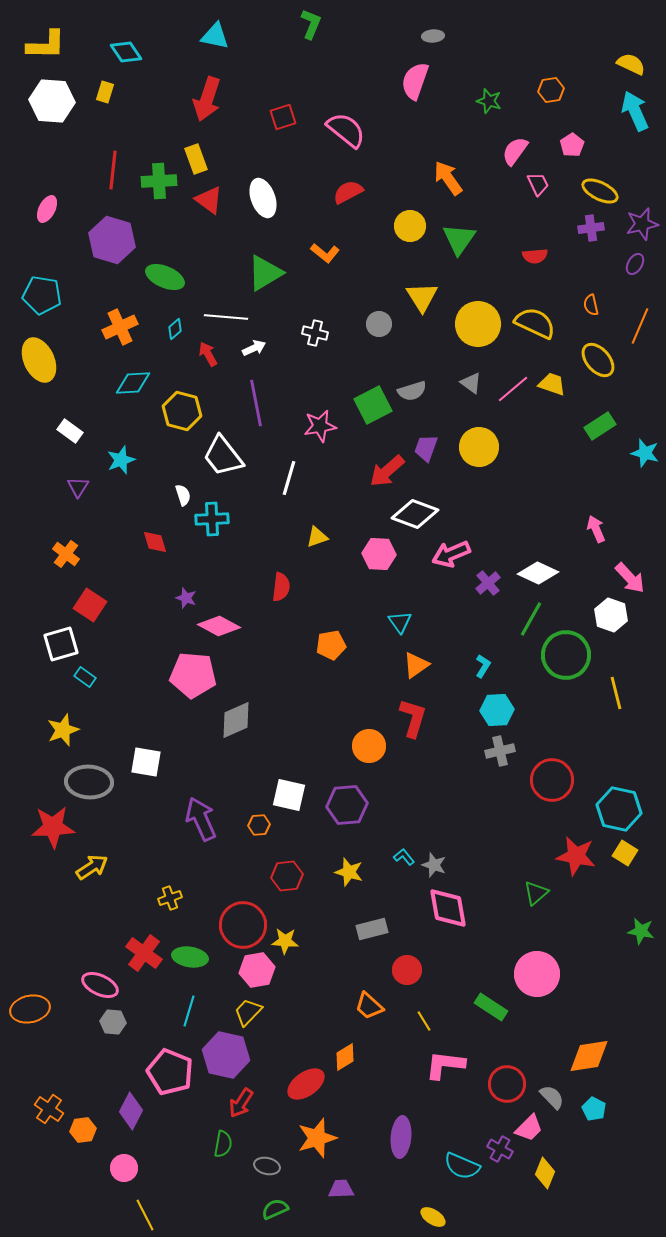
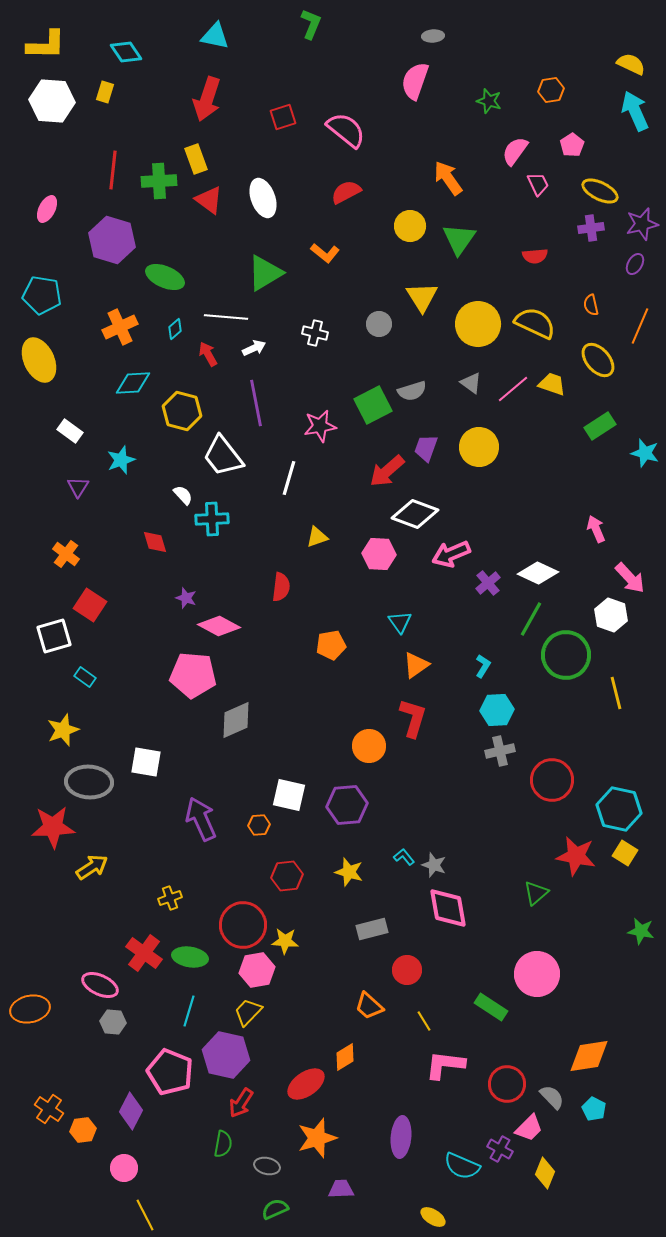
red semicircle at (348, 192): moved 2 px left
white semicircle at (183, 495): rotated 25 degrees counterclockwise
white square at (61, 644): moved 7 px left, 8 px up
